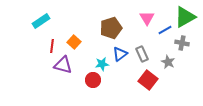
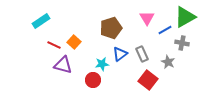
red line: moved 2 px right, 1 px up; rotated 72 degrees counterclockwise
